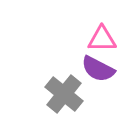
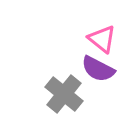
pink triangle: rotated 40 degrees clockwise
